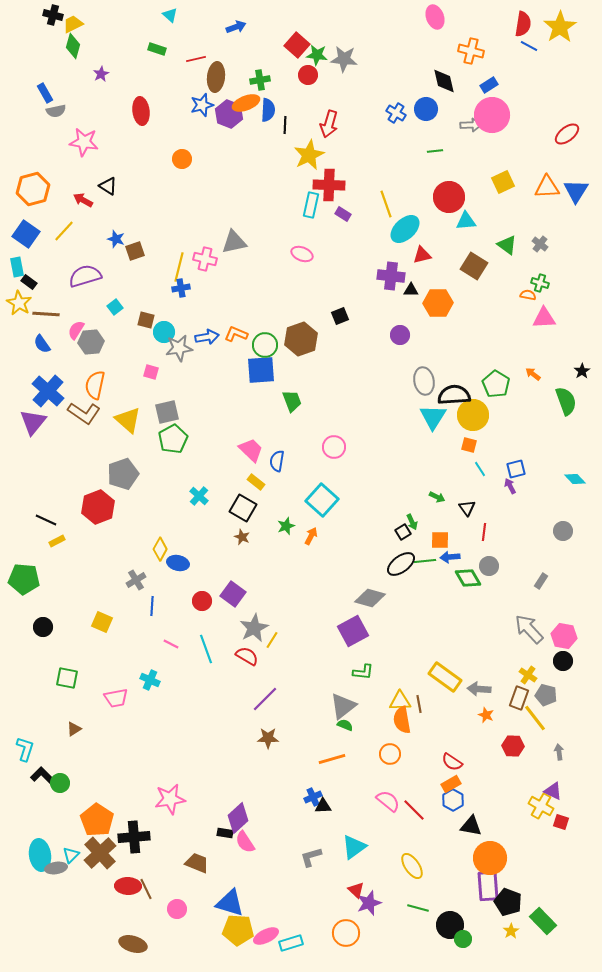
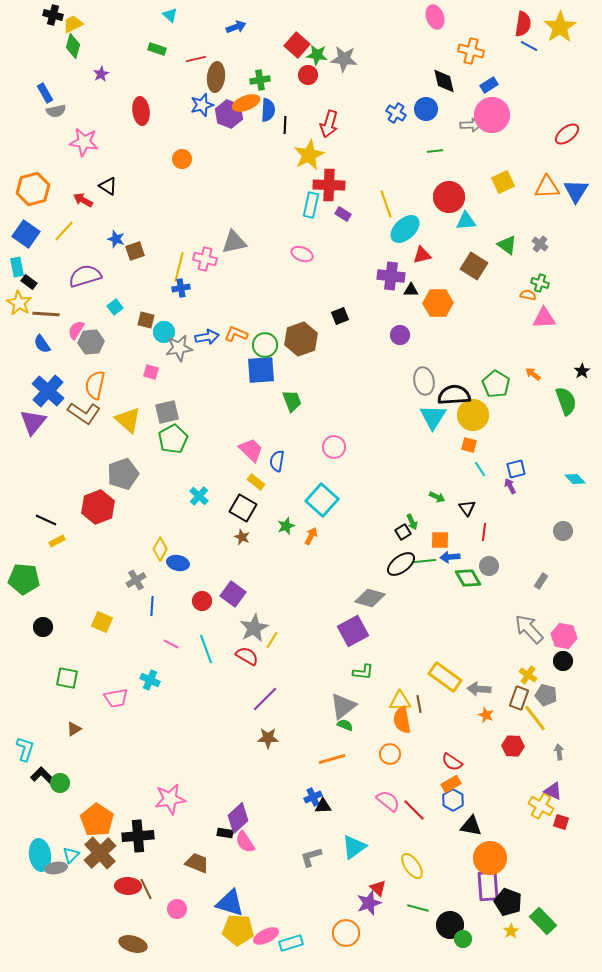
black cross at (134, 837): moved 4 px right, 1 px up
red triangle at (356, 890): moved 22 px right, 2 px up
